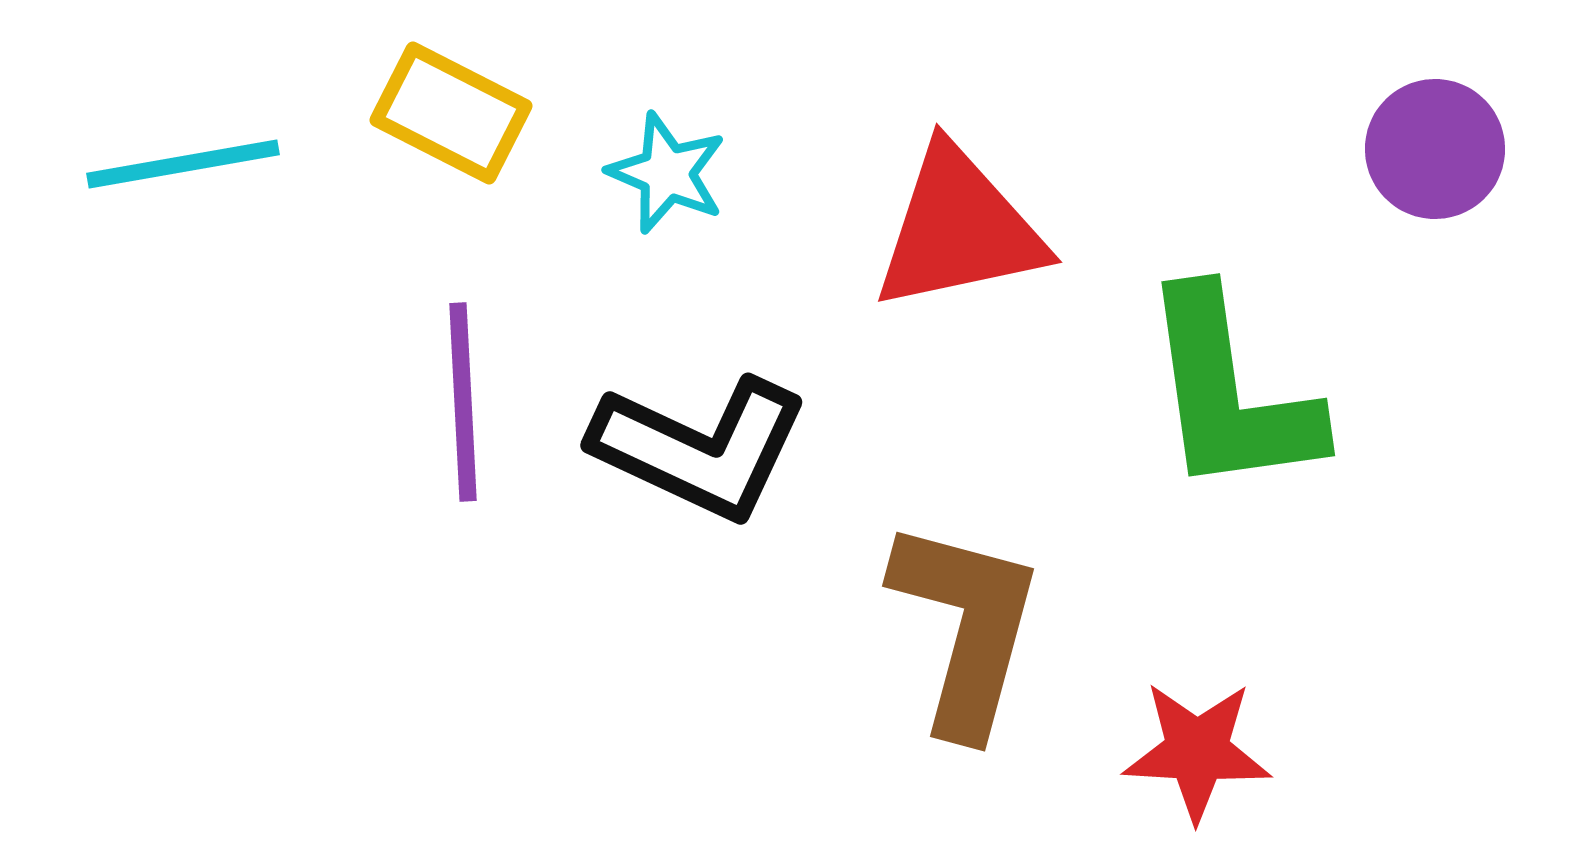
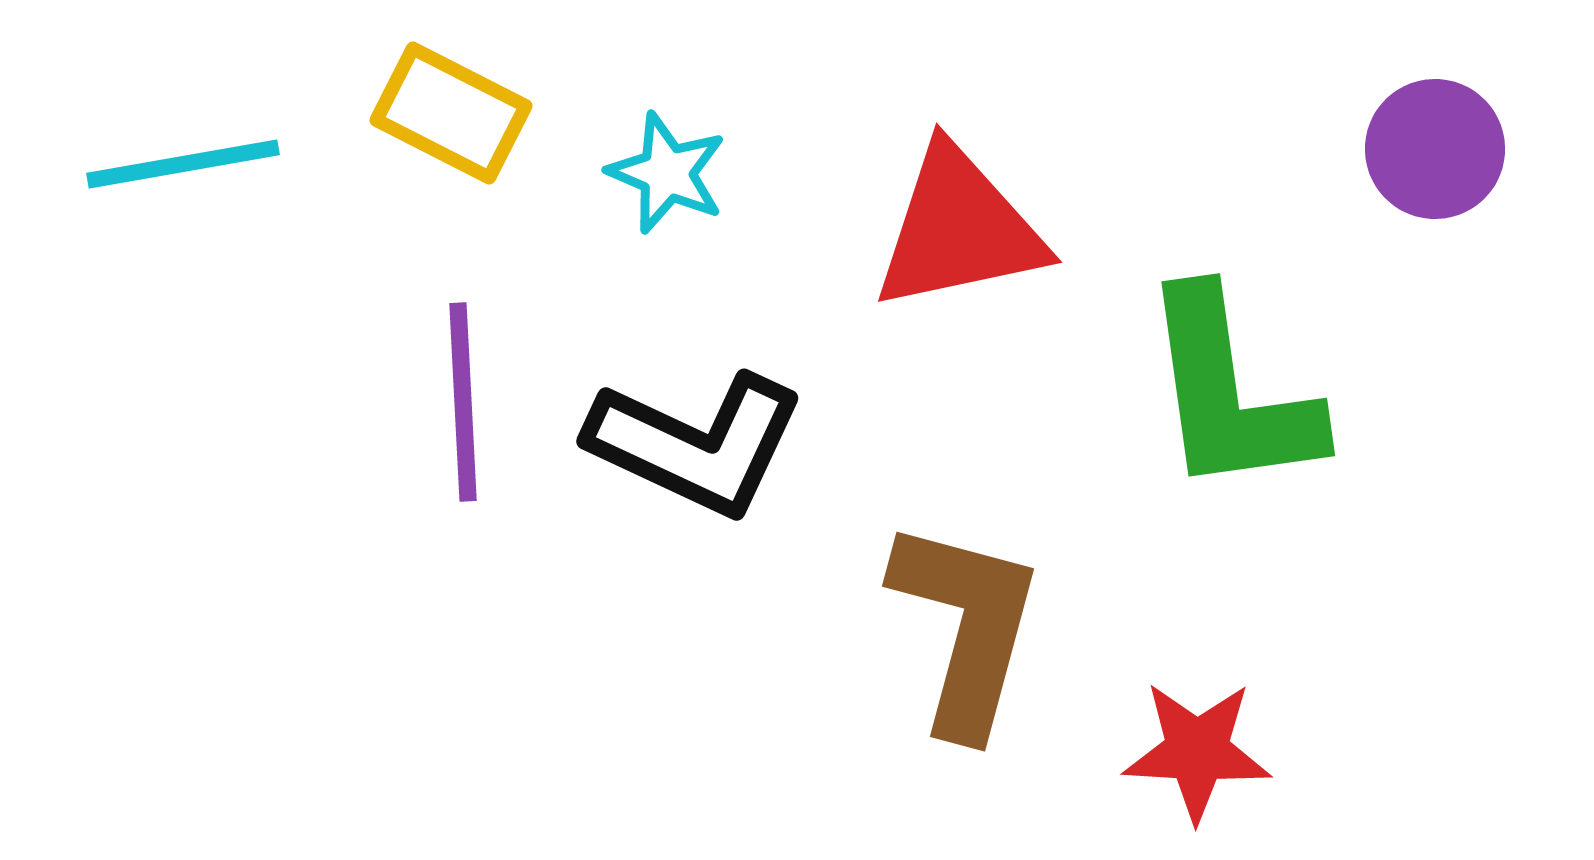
black L-shape: moved 4 px left, 4 px up
